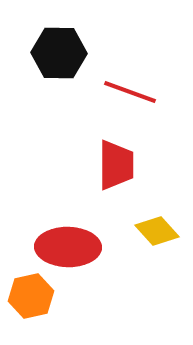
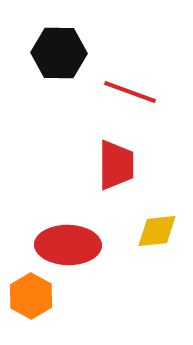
yellow diamond: rotated 54 degrees counterclockwise
red ellipse: moved 2 px up
orange hexagon: rotated 18 degrees counterclockwise
